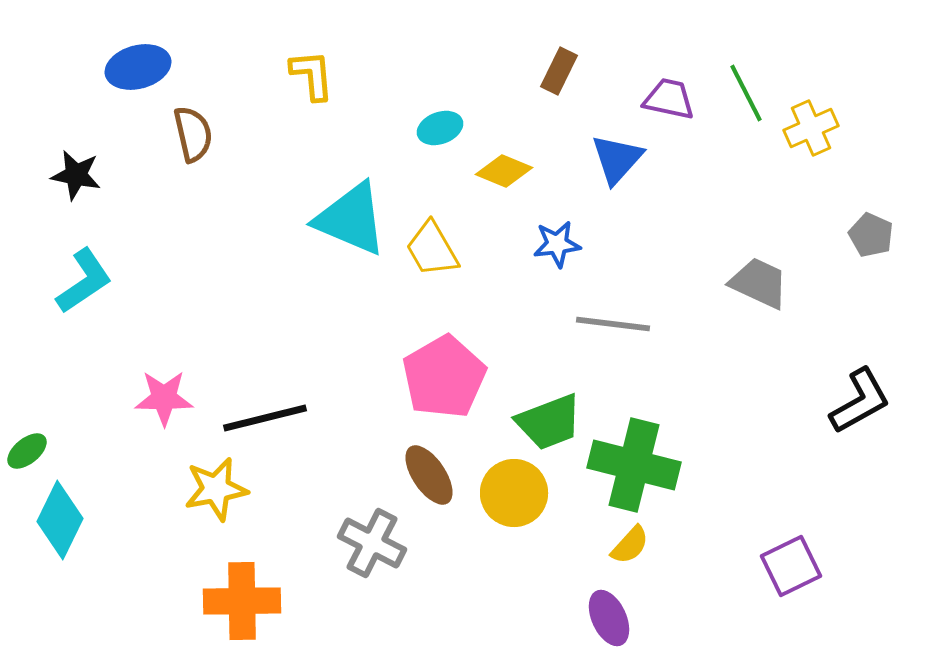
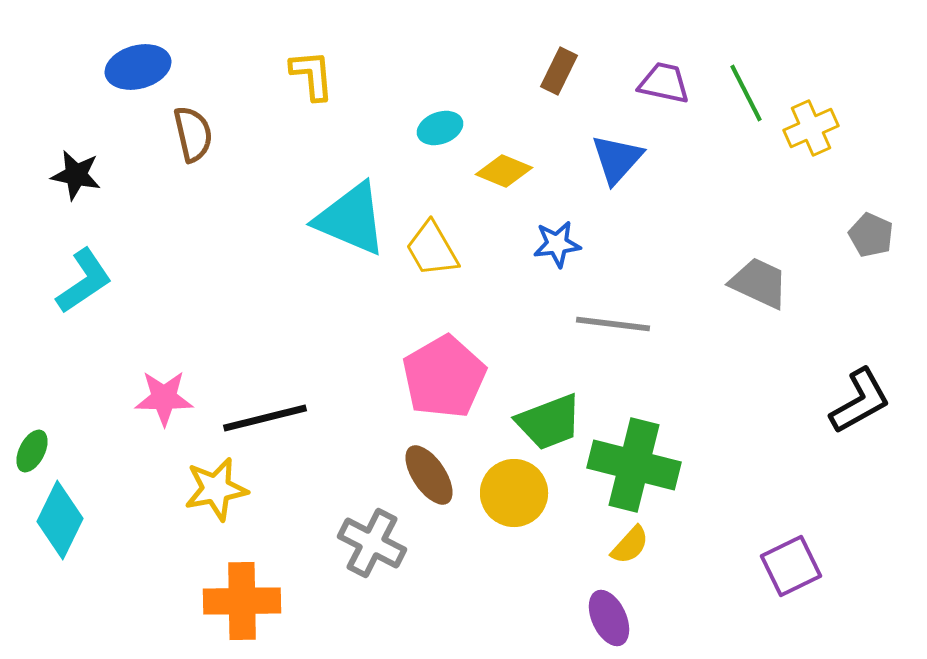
purple trapezoid: moved 5 px left, 16 px up
green ellipse: moved 5 px right; rotated 24 degrees counterclockwise
